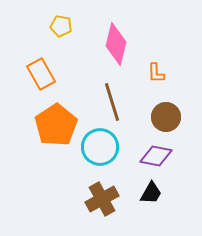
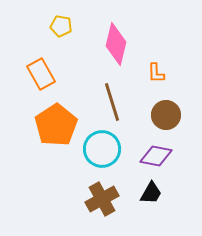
brown circle: moved 2 px up
cyan circle: moved 2 px right, 2 px down
